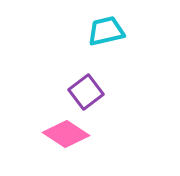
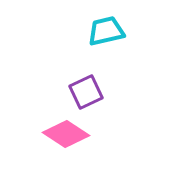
purple square: rotated 12 degrees clockwise
